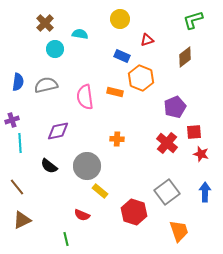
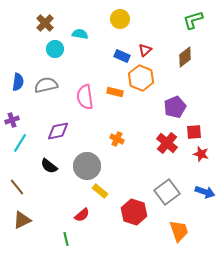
red triangle: moved 2 px left, 10 px down; rotated 24 degrees counterclockwise
orange cross: rotated 24 degrees clockwise
cyan line: rotated 36 degrees clockwise
blue arrow: rotated 108 degrees clockwise
red semicircle: rotated 63 degrees counterclockwise
